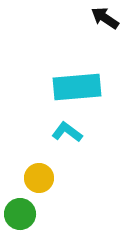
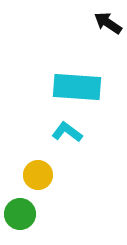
black arrow: moved 3 px right, 5 px down
cyan rectangle: rotated 9 degrees clockwise
yellow circle: moved 1 px left, 3 px up
